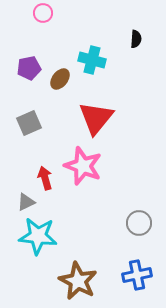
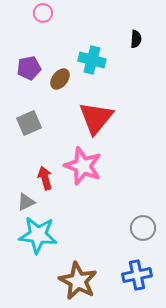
gray circle: moved 4 px right, 5 px down
cyan star: moved 1 px up
